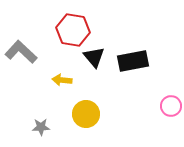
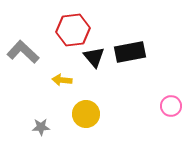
red hexagon: rotated 16 degrees counterclockwise
gray L-shape: moved 2 px right
black rectangle: moved 3 px left, 9 px up
